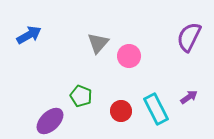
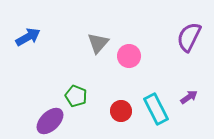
blue arrow: moved 1 px left, 2 px down
green pentagon: moved 5 px left
